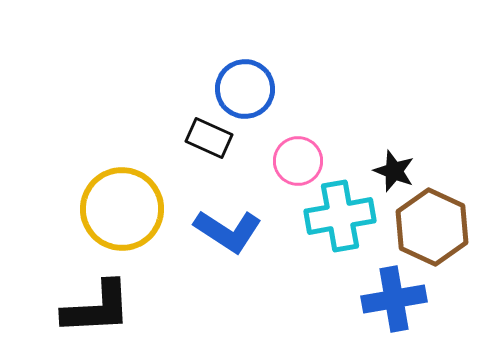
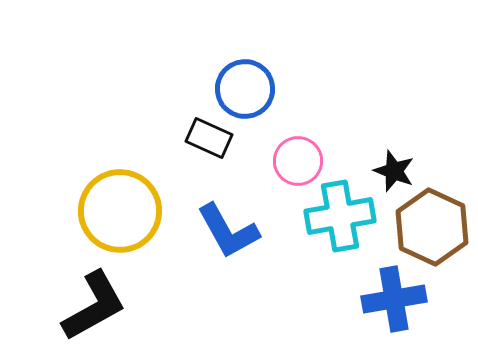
yellow circle: moved 2 px left, 2 px down
blue L-shape: rotated 28 degrees clockwise
black L-shape: moved 3 px left, 2 px up; rotated 26 degrees counterclockwise
